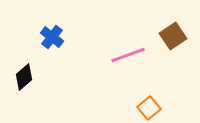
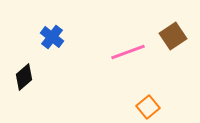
pink line: moved 3 px up
orange square: moved 1 px left, 1 px up
